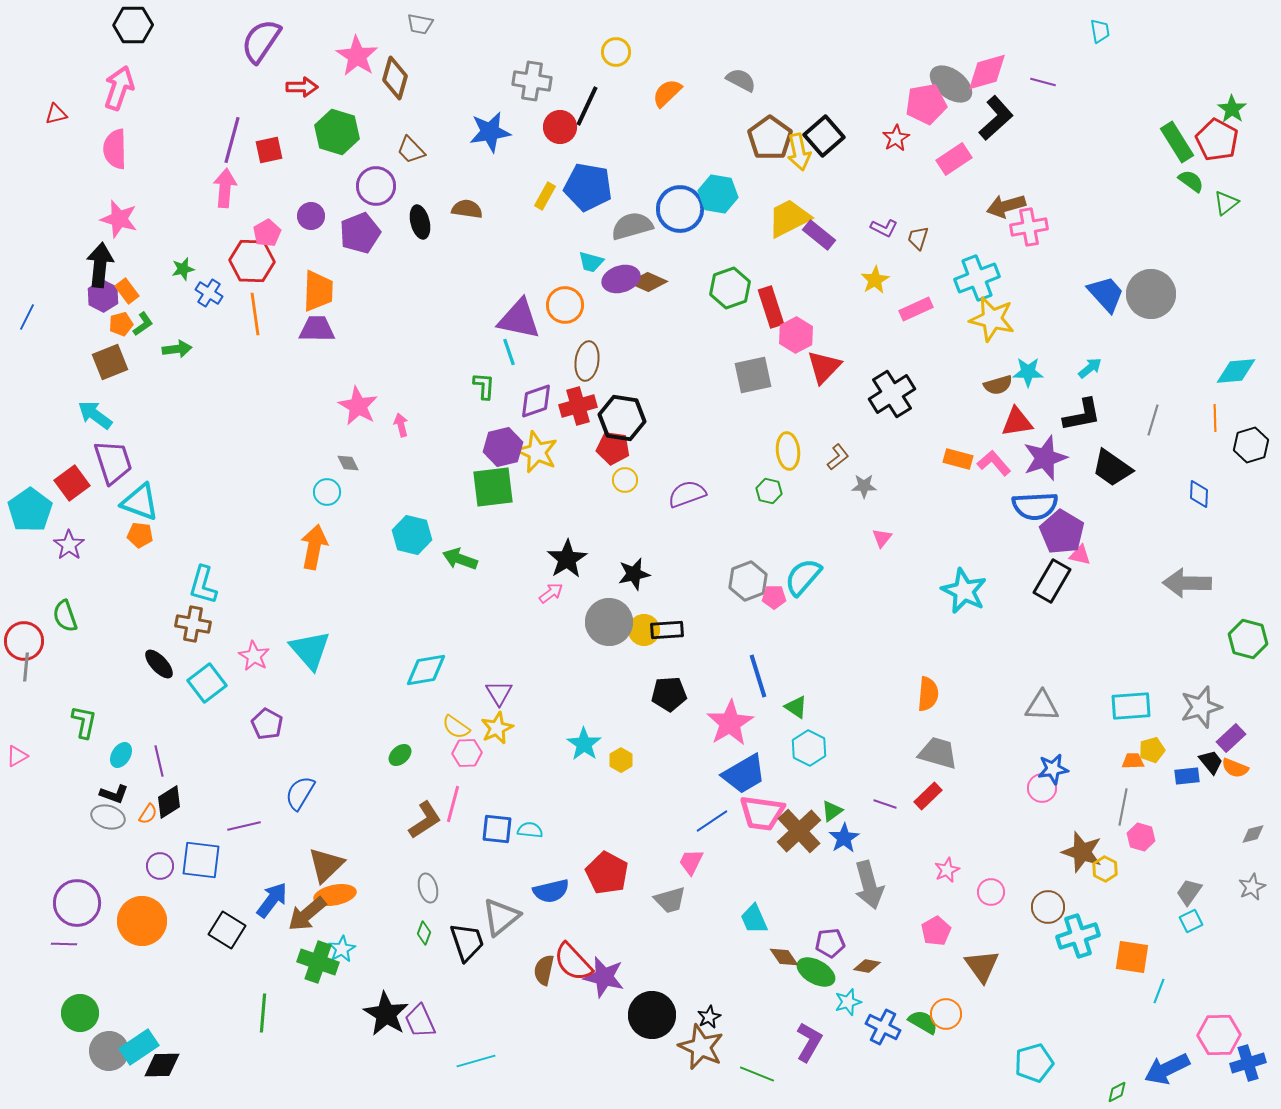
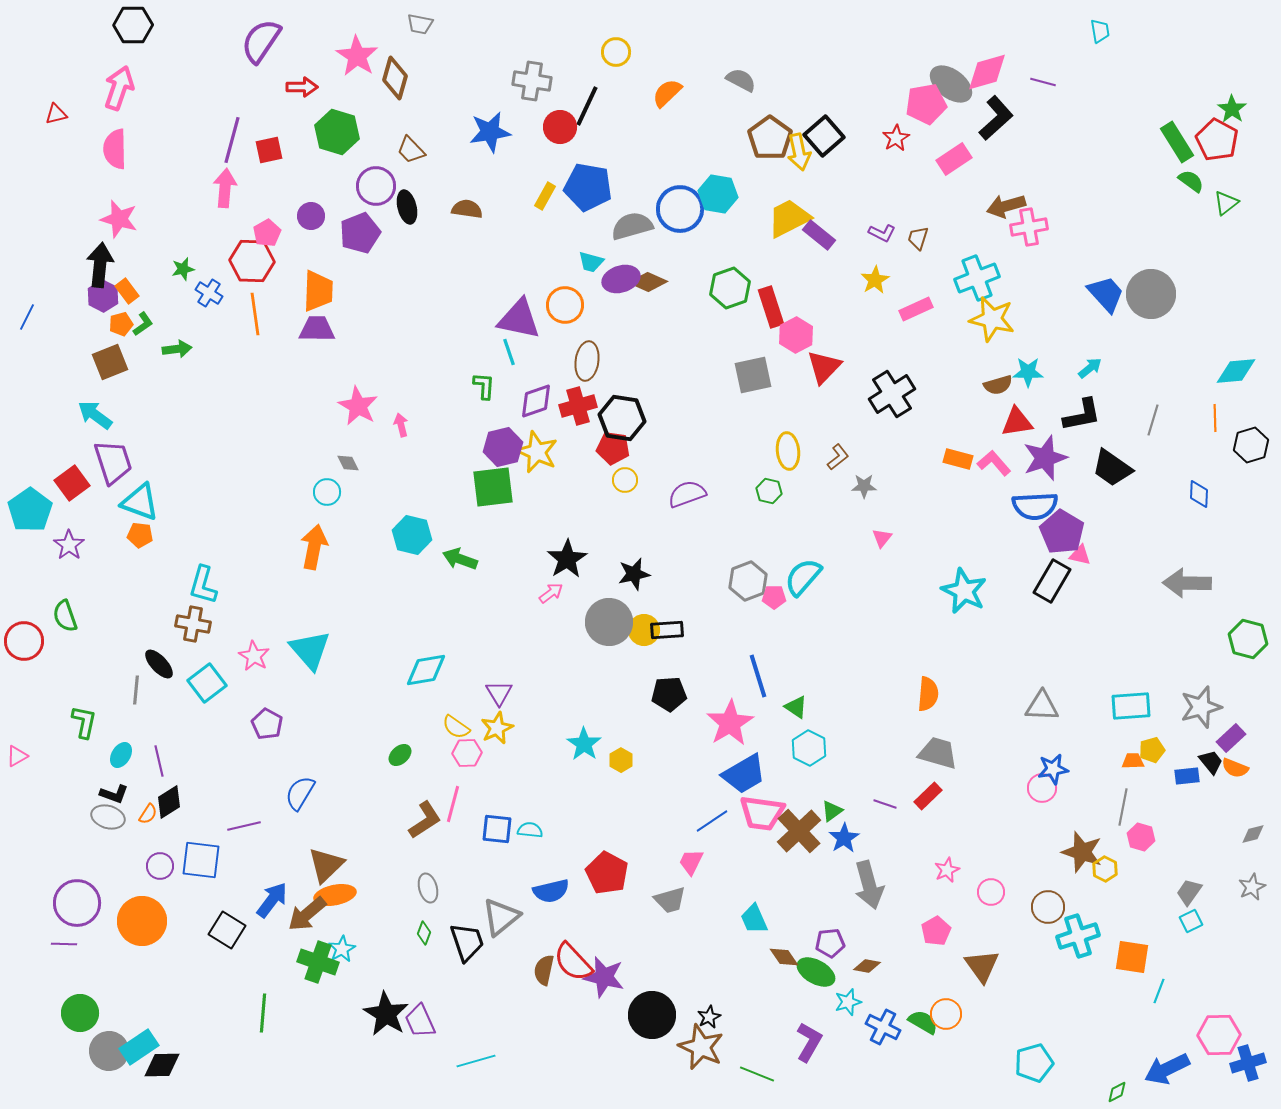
black ellipse at (420, 222): moved 13 px left, 15 px up
purple L-shape at (884, 228): moved 2 px left, 5 px down
gray line at (26, 667): moved 110 px right, 23 px down
